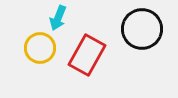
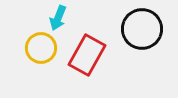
yellow circle: moved 1 px right
